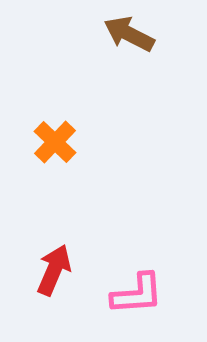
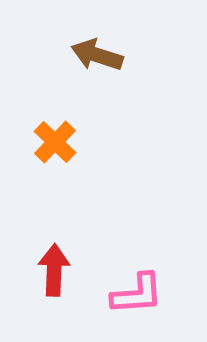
brown arrow: moved 32 px left, 21 px down; rotated 9 degrees counterclockwise
red arrow: rotated 21 degrees counterclockwise
